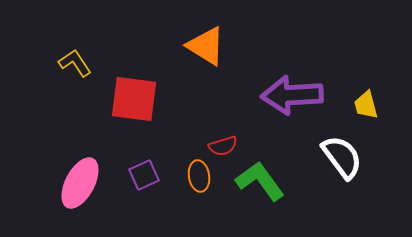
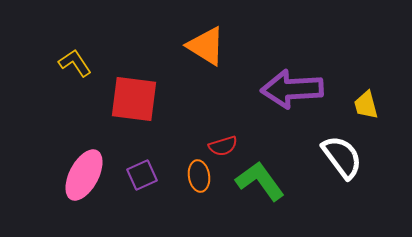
purple arrow: moved 6 px up
purple square: moved 2 px left
pink ellipse: moved 4 px right, 8 px up
